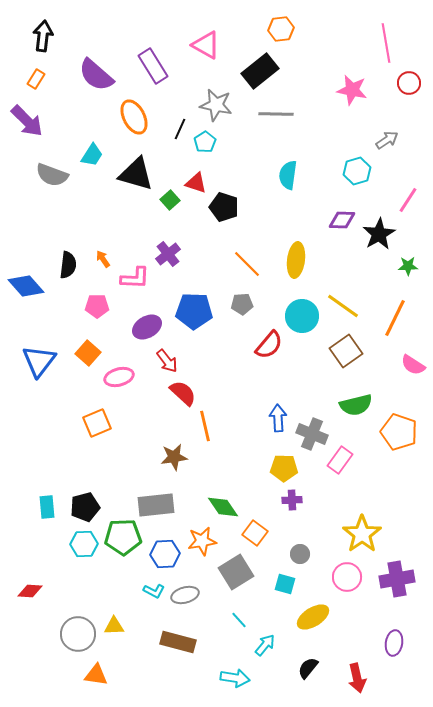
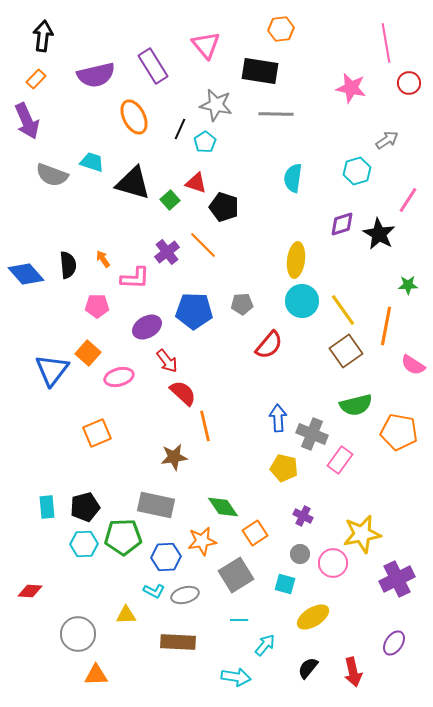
pink triangle at (206, 45): rotated 20 degrees clockwise
black rectangle at (260, 71): rotated 48 degrees clockwise
purple semicircle at (96, 75): rotated 54 degrees counterclockwise
orange rectangle at (36, 79): rotated 12 degrees clockwise
pink star at (352, 90): moved 1 px left, 2 px up
purple arrow at (27, 121): rotated 21 degrees clockwise
cyan trapezoid at (92, 155): moved 7 px down; rotated 105 degrees counterclockwise
black triangle at (136, 174): moved 3 px left, 9 px down
cyan semicircle at (288, 175): moved 5 px right, 3 px down
purple diamond at (342, 220): moved 4 px down; rotated 20 degrees counterclockwise
black star at (379, 234): rotated 12 degrees counterclockwise
purple cross at (168, 254): moved 1 px left, 2 px up
orange line at (247, 264): moved 44 px left, 19 px up
black semicircle at (68, 265): rotated 12 degrees counterclockwise
green star at (408, 266): moved 19 px down
blue diamond at (26, 286): moved 12 px up
yellow line at (343, 306): moved 4 px down; rotated 20 degrees clockwise
cyan circle at (302, 316): moved 15 px up
orange line at (395, 318): moved 9 px left, 8 px down; rotated 15 degrees counterclockwise
blue triangle at (39, 361): moved 13 px right, 9 px down
orange square at (97, 423): moved 10 px down
orange pentagon at (399, 432): rotated 9 degrees counterclockwise
yellow pentagon at (284, 468): rotated 12 degrees clockwise
purple cross at (292, 500): moved 11 px right, 16 px down; rotated 30 degrees clockwise
gray rectangle at (156, 505): rotated 18 degrees clockwise
orange square at (255, 533): rotated 20 degrees clockwise
yellow star at (362, 534): rotated 24 degrees clockwise
blue hexagon at (165, 554): moved 1 px right, 3 px down
gray square at (236, 572): moved 3 px down
pink circle at (347, 577): moved 14 px left, 14 px up
purple cross at (397, 579): rotated 16 degrees counterclockwise
cyan line at (239, 620): rotated 48 degrees counterclockwise
yellow triangle at (114, 626): moved 12 px right, 11 px up
brown rectangle at (178, 642): rotated 12 degrees counterclockwise
purple ellipse at (394, 643): rotated 25 degrees clockwise
orange triangle at (96, 675): rotated 10 degrees counterclockwise
cyan arrow at (235, 678): moved 1 px right, 1 px up
red arrow at (357, 678): moved 4 px left, 6 px up
